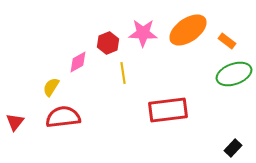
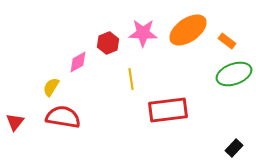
yellow line: moved 8 px right, 6 px down
red semicircle: rotated 16 degrees clockwise
black rectangle: moved 1 px right
